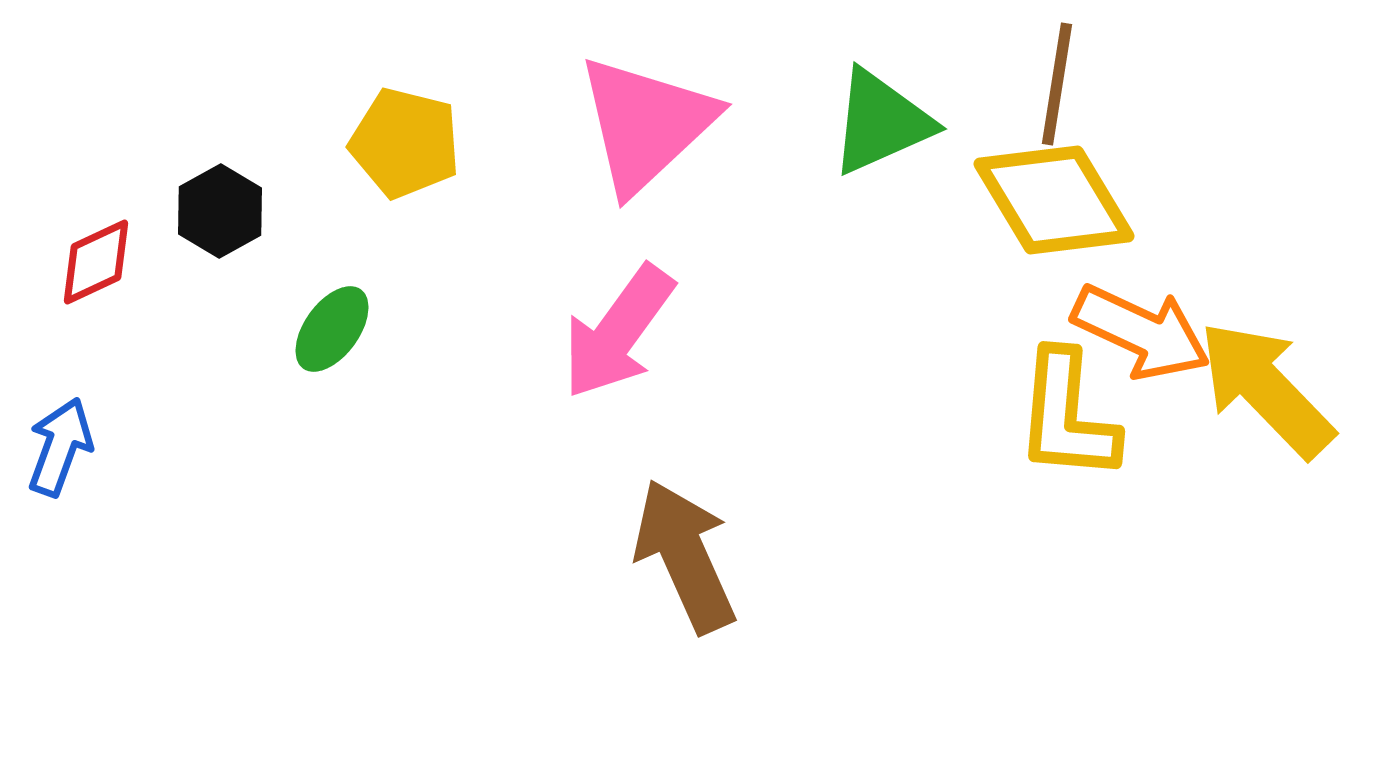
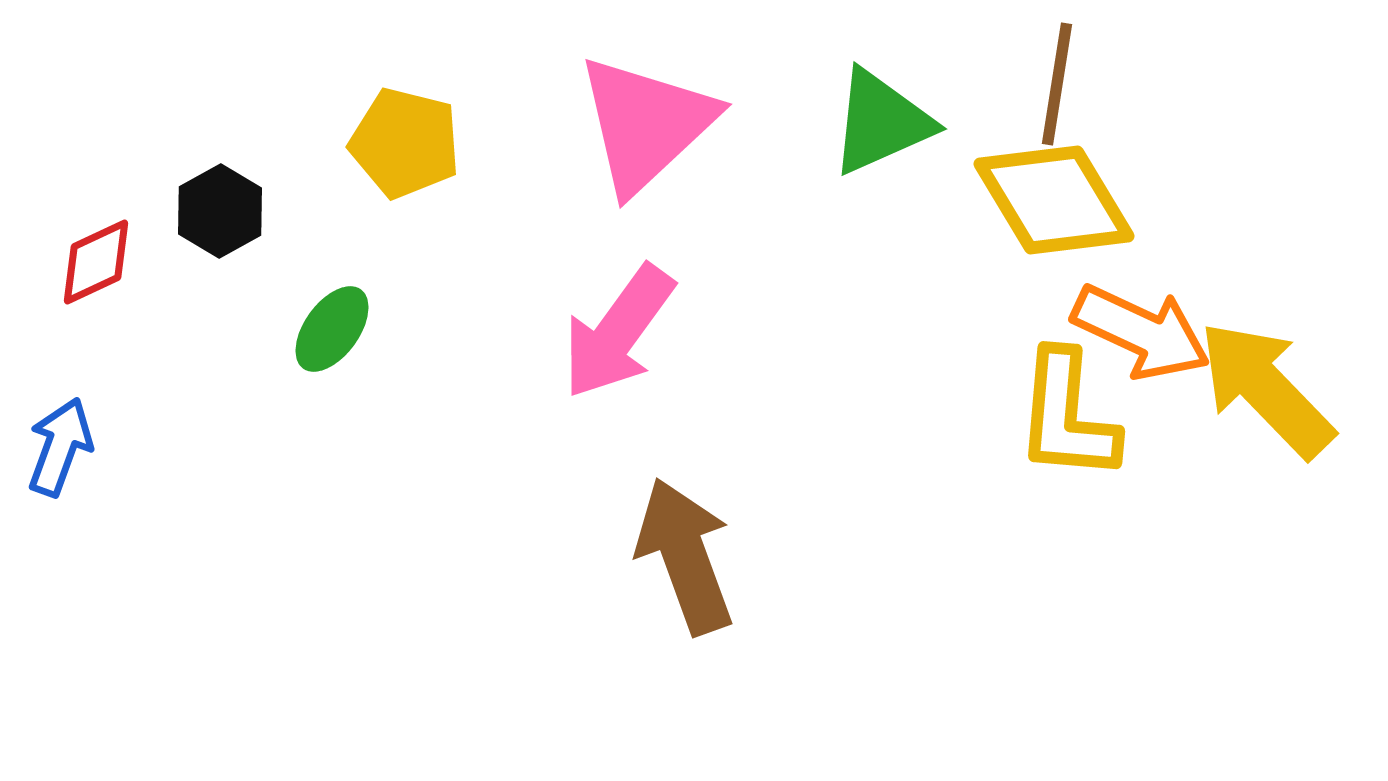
brown arrow: rotated 4 degrees clockwise
